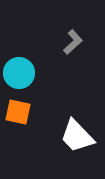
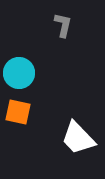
gray L-shape: moved 10 px left, 17 px up; rotated 35 degrees counterclockwise
white trapezoid: moved 1 px right, 2 px down
